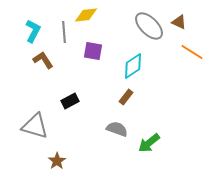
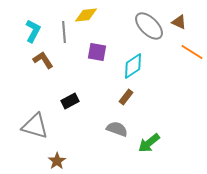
purple square: moved 4 px right, 1 px down
